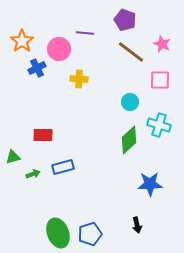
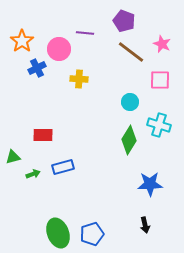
purple pentagon: moved 1 px left, 1 px down
green diamond: rotated 16 degrees counterclockwise
black arrow: moved 8 px right
blue pentagon: moved 2 px right
